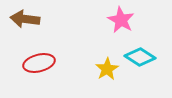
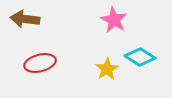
pink star: moved 7 px left
red ellipse: moved 1 px right
